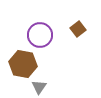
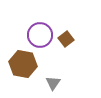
brown square: moved 12 px left, 10 px down
gray triangle: moved 14 px right, 4 px up
